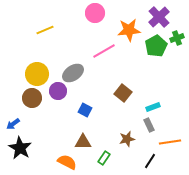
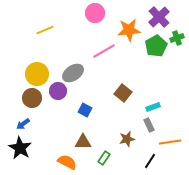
blue arrow: moved 10 px right
